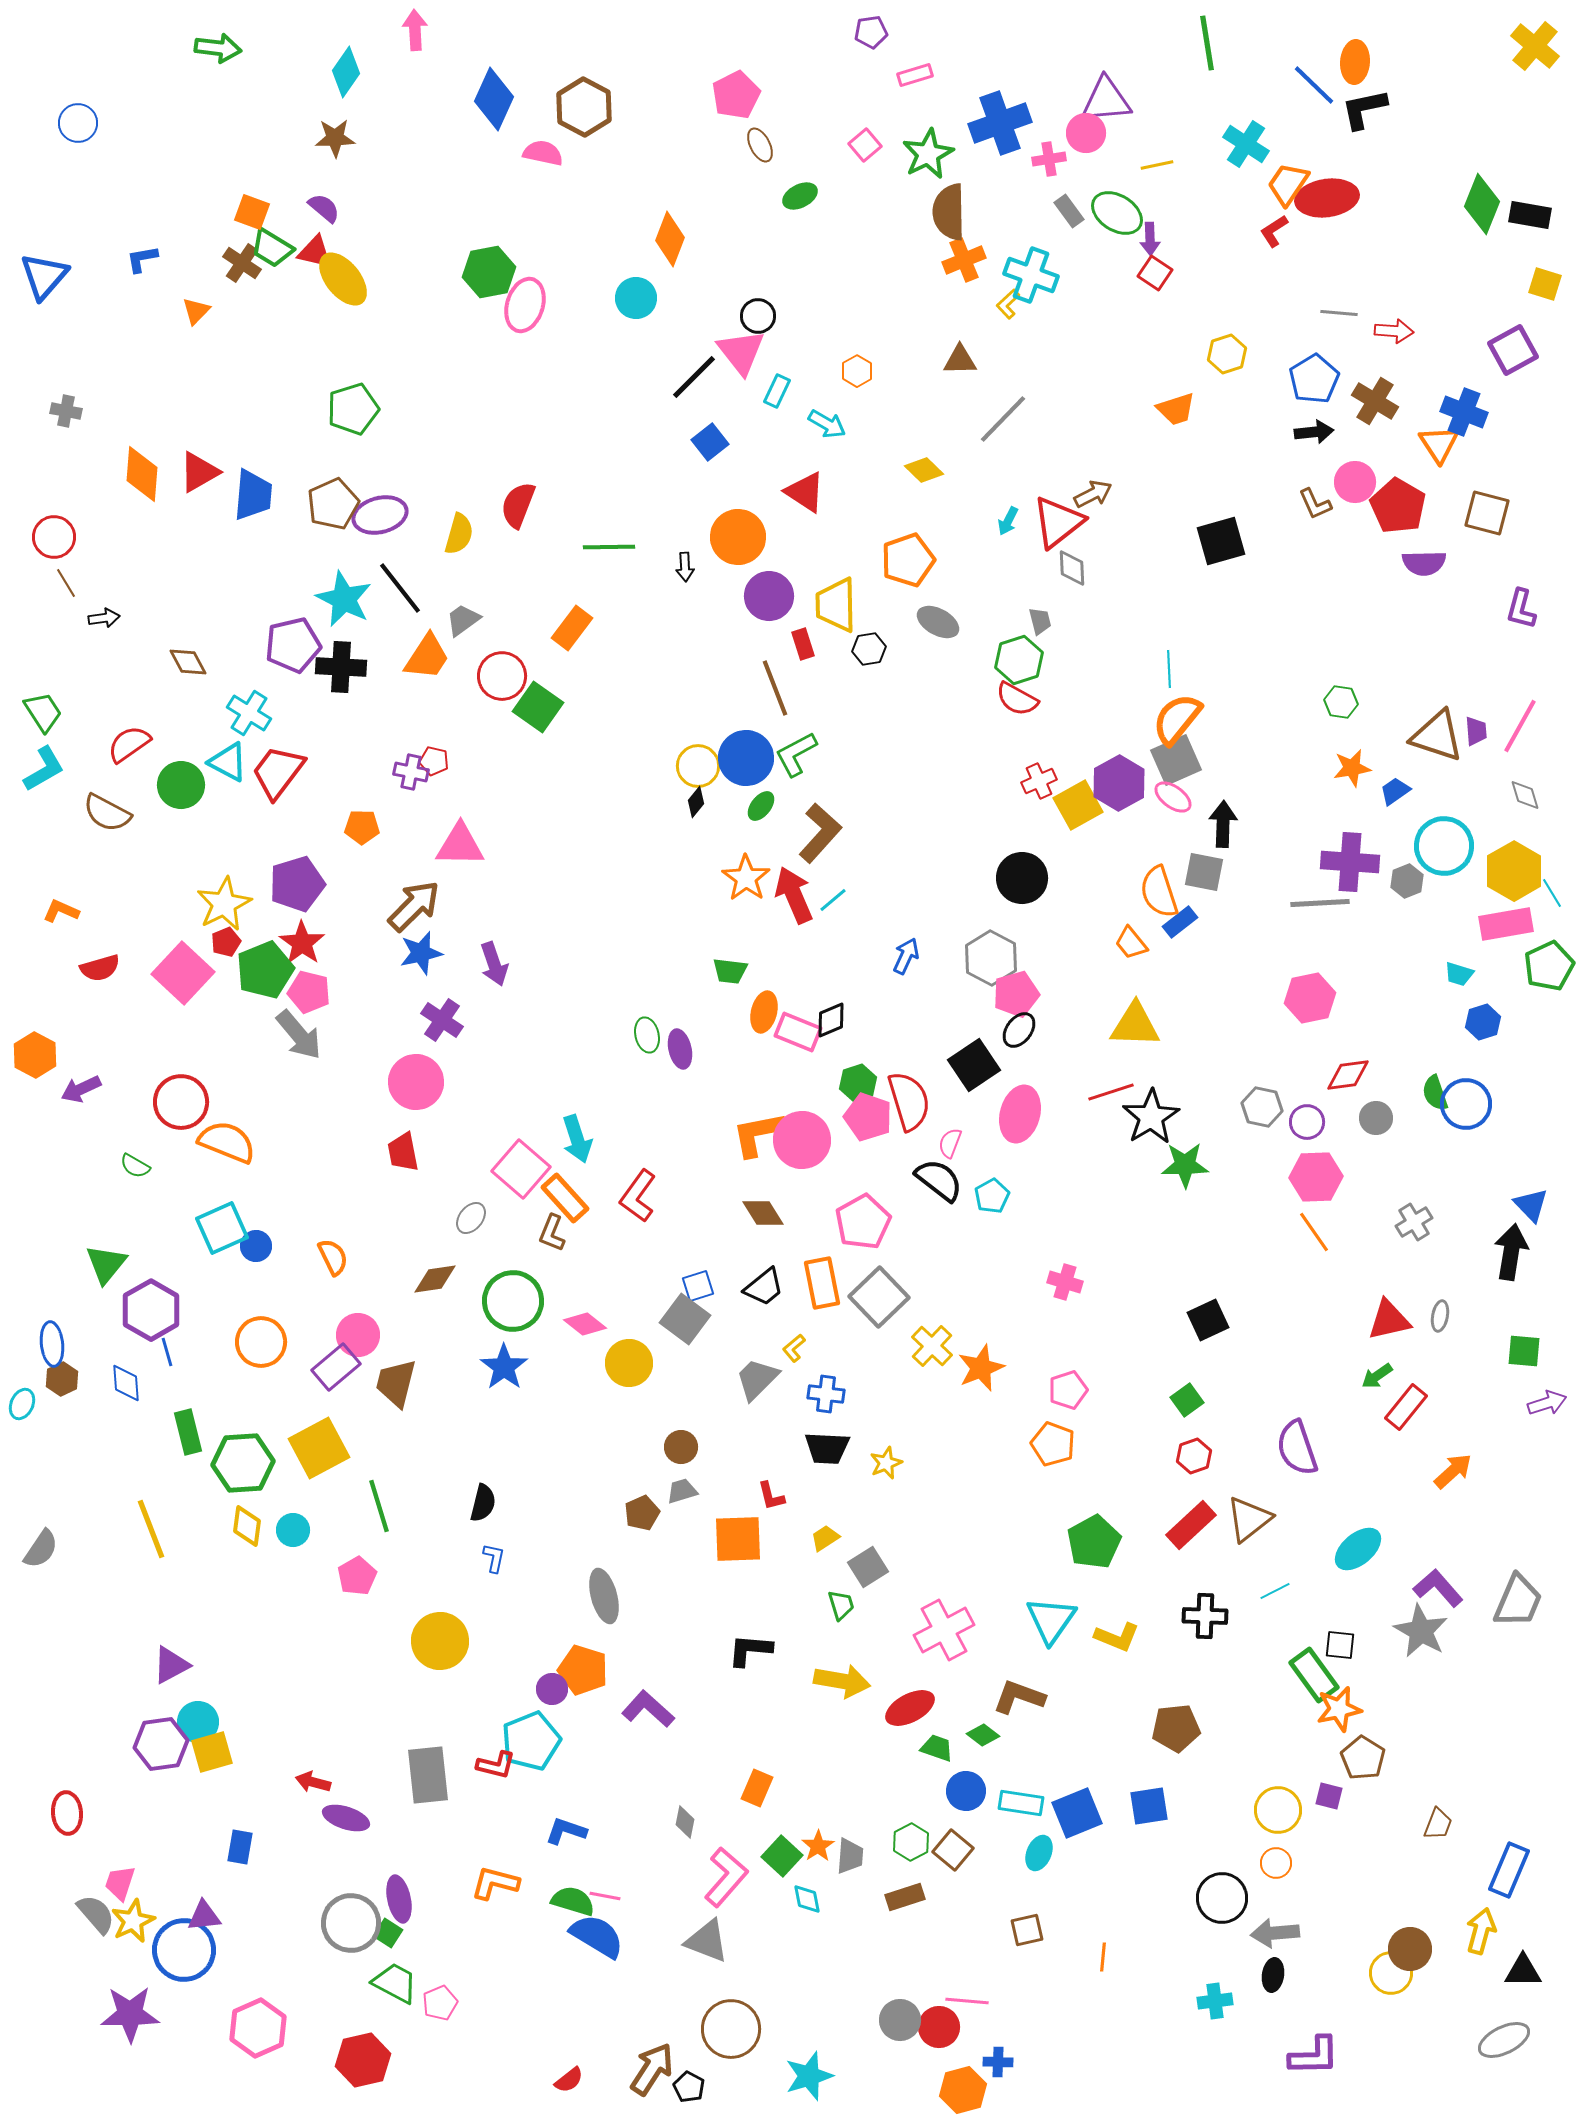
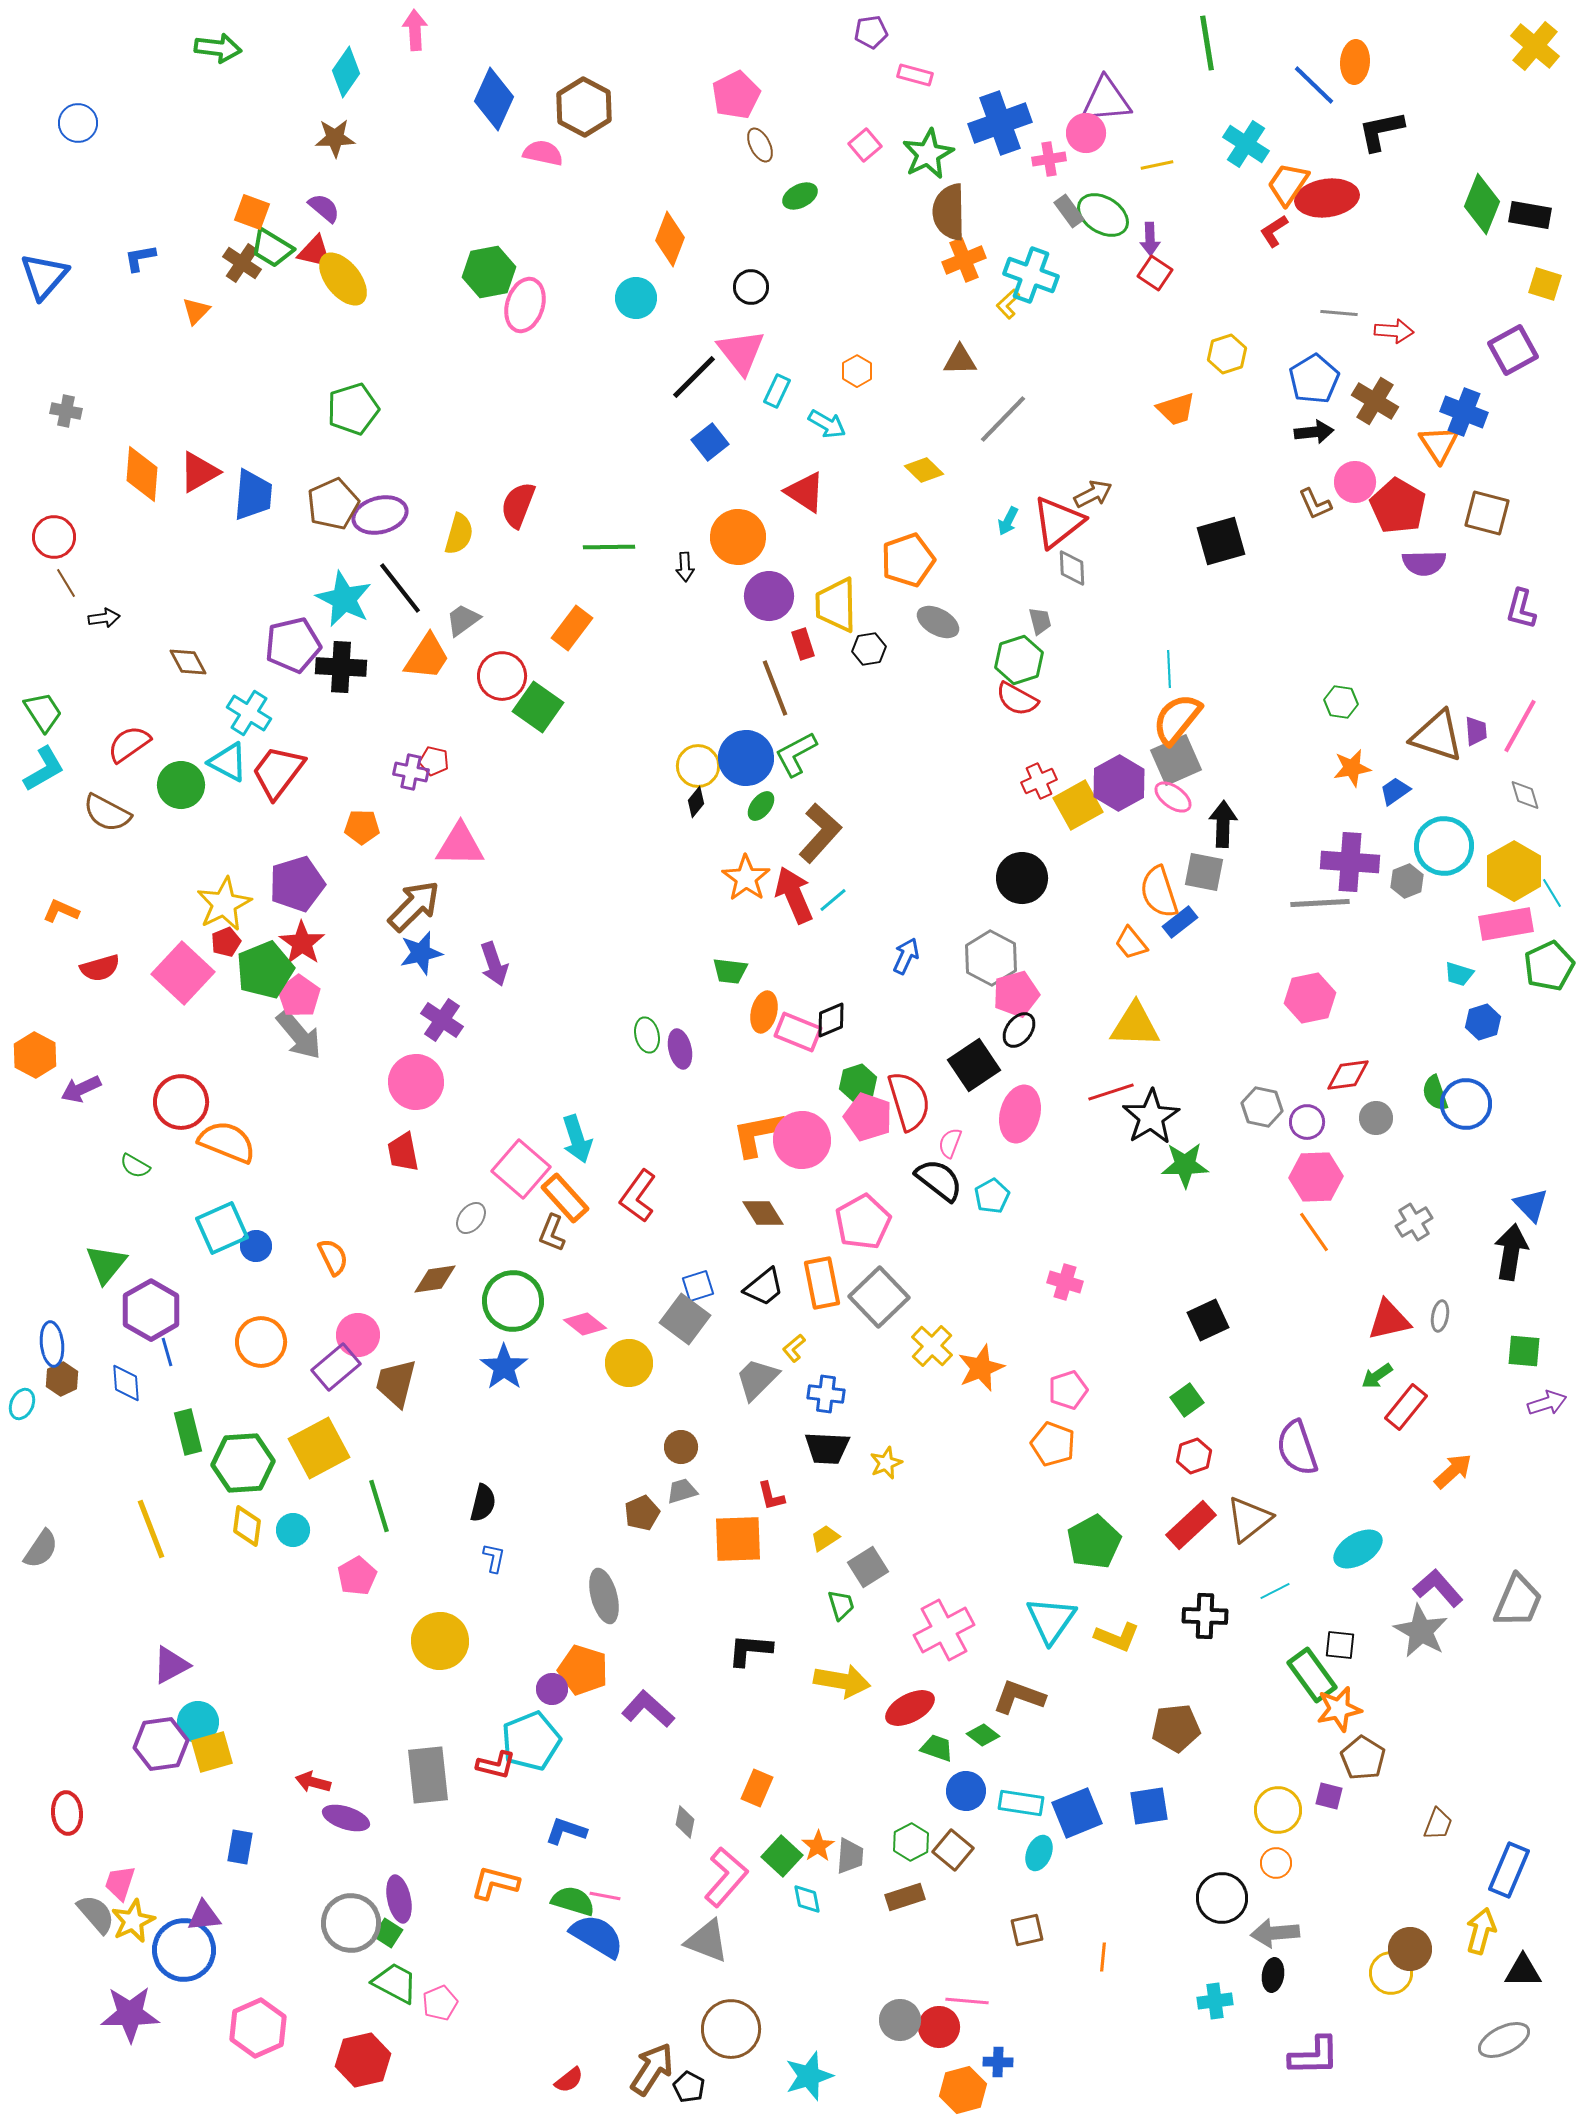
pink rectangle at (915, 75): rotated 32 degrees clockwise
black L-shape at (1364, 109): moved 17 px right, 22 px down
green ellipse at (1117, 213): moved 14 px left, 2 px down
blue L-shape at (142, 259): moved 2 px left, 1 px up
black circle at (758, 316): moved 7 px left, 29 px up
pink pentagon at (309, 992): moved 10 px left, 4 px down; rotated 21 degrees clockwise
cyan ellipse at (1358, 1549): rotated 9 degrees clockwise
green rectangle at (1314, 1675): moved 2 px left
